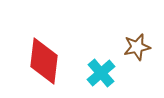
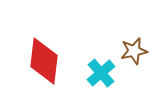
brown star: moved 3 px left, 4 px down
